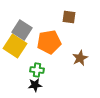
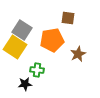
brown square: moved 1 px left, 1 px down
orange pentagon: moved 3 px right, 2 px up
yellow square: moved 1 px down
brown star: moved 2 px left, 4 px up
black star: moved 10 px left, 1 px up
